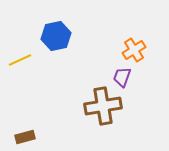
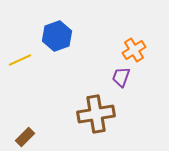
blue hexagon: moved 1 px right; rotated 8 degrees counterclockwise
purple trapezoid: moved 1 px left
brown cross: moved 7 px left, 8 px down
brown rectangle: rotated 30 degrees counterclockwise
